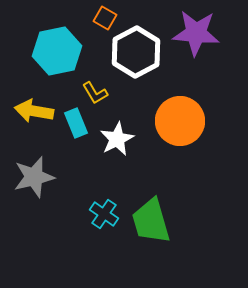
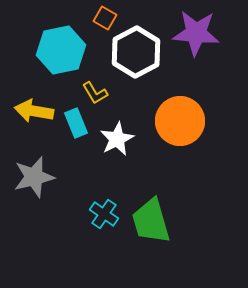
cyan hexagon: moved 4 px right, 1 px up
